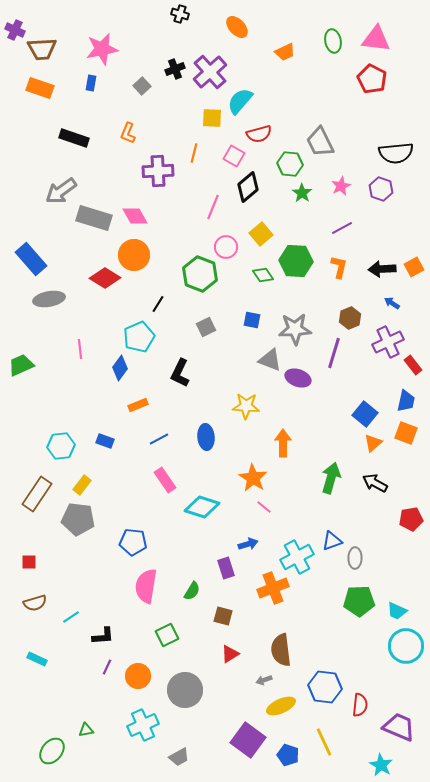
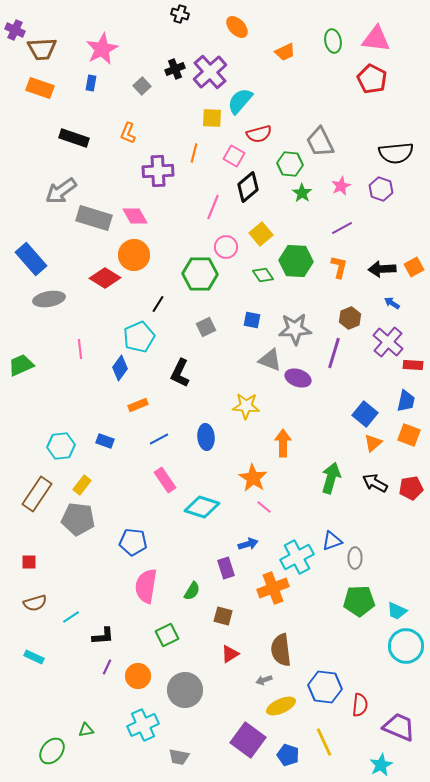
pink star at (102, 49): rotated 16 degrees counterclockwise
green hexagon at (200, 274): rotated 20 degrees counterclockwise
purple cross at (388, 342): rotated 24 degrees counterclockwise
red rectangle at (413, 365): rotated 48 degrees counterclockwise
orange square at (406, 433): moved 3 px right, 2 px down
red pentagon at (411, 519): moved 31 px up
cyan rectangle at (37, 659): moved 3 px left, 2 px up
gray trapezoid at (179, 757): rotated 40 degrees clockwise
cyan star at (381, 765): rotated 15 degrees clockwise
